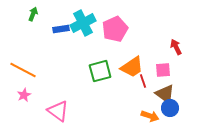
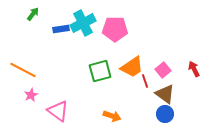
green arrow: rotated 16 degrees clockwise
pink pentagon: rotated 25 degrees clockwise
red arrow: moved 18 px right, 22 px down
pink square: rotated 35 degrees counterclockwise
red line: moved 2 px right
pink star: moved 7 px right
blue circle: moved 5 px left, 6 px down
orange arrow: moved 38 px left
